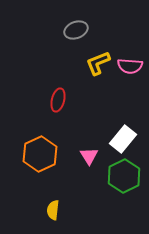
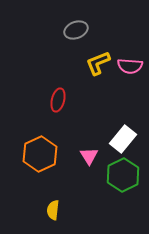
green hexagon: moved 1 px left, 1 px up
